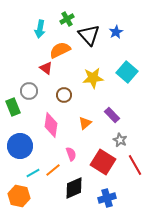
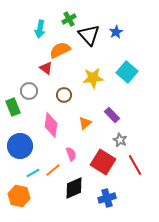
green cross: moved 2 px right
